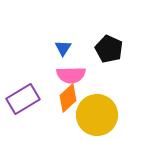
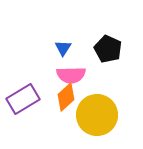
black pentagon: moved 1 px left
orange diamond: moved 2 px left, 1 px up
